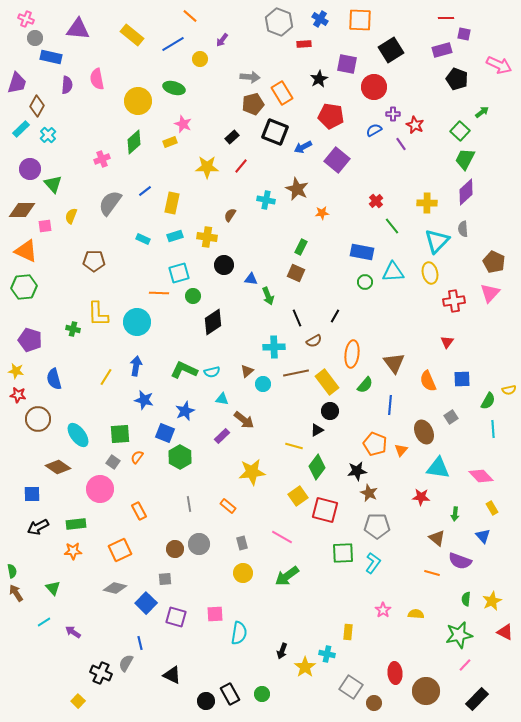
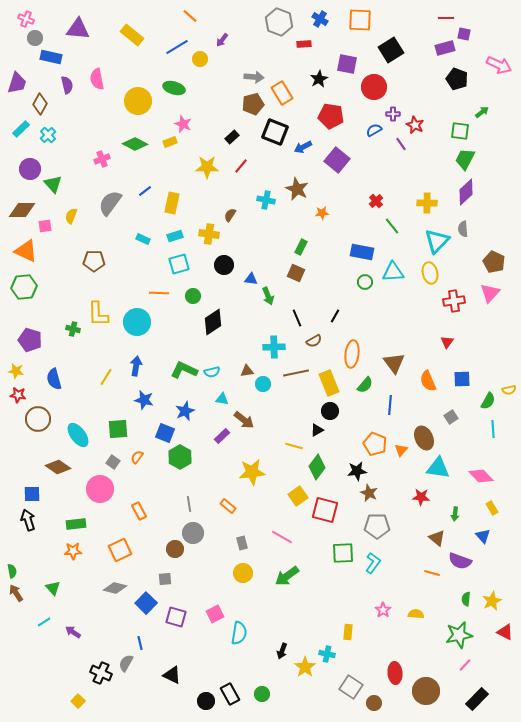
blue line at (173, 44): moved 4 px right, 3 px down
purple rectangle at (442, 50): moved 3 px right, 2 px up
gray arrow at (250, 77): moved 4 px right
purple semicircle at (67, 85): rotated 18 degrees counterclockwise
brown diamond at (37, 106): moved 3 px right, 2 px up
green square at (460, 131): rotated 36 degrees counterclockwise
green diamond at (134, 142): moved 1 px right, 2 px down; rotated 70 degrees clockwise
yellow cross at (207, 237): moved 2 px right, 3 px up
cyan square at (179, 273): moved 9 px up
brown triangle at (247, 371): rotated 32 degrees clockwise
yellow rectangle at (327, 382): moved 2 px right, 1 px down; rotated 15 degrees clockwise
brown ellipse at (424, 432): moved 6 px down
green square at (120, 434): moved 2 px left, 5 px up
black arrow at (38, 527): moved 10 px left, 7 px up; rotated 100 degrees clockwise
gray circle at (199, 544): moved 6 px left, 11 px up
pink square at (215, 614): rotated 24 degrees counterclockwise
